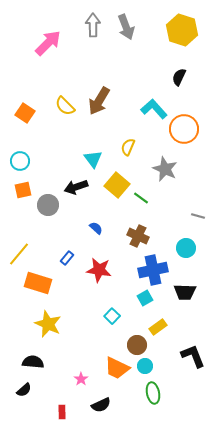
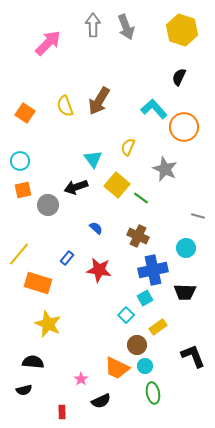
yellow semicircle at (65, 106): rotated 25 degrees clockwise
orange circle at (184, 129): moved 2 px up
cyan square at (112, 316): moved 14 px right, 1 px up
black semicircle at (24, 390): rotated 28 degrees clockwise
black semicircle at (101, 405): moved 4 px up
